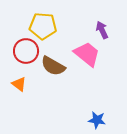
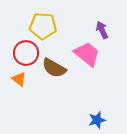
red circle: moved 2 px down
brown semicircle: moved 1 px right, 2 px down
orange triangle: moved 5 px up
blue star: rotated 24 degrees counterclockwise
